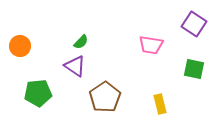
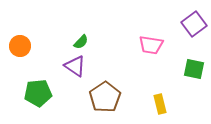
purple square: rotated 20 degrees clockwise
